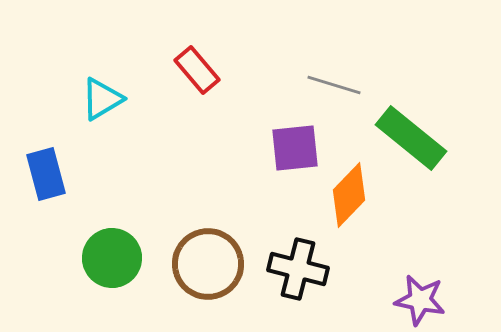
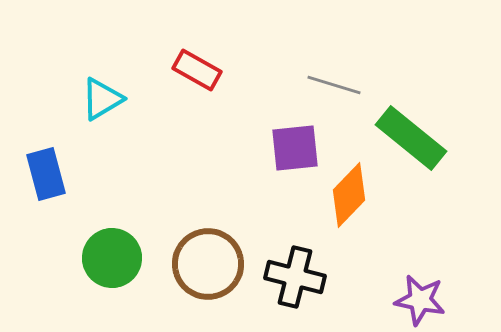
red rectangle: rotated 21 degrees counterclockwise
black cross: moved 3 px left, 8 px down
